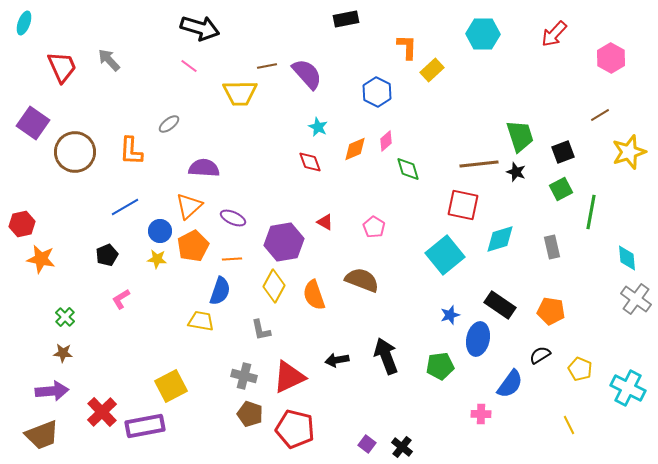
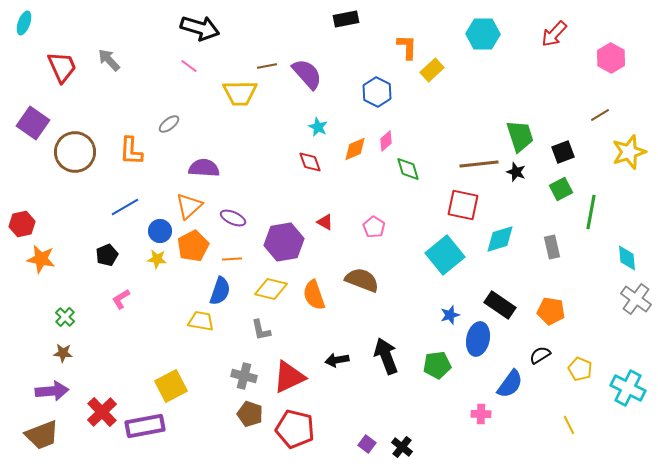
yellow diamond at (274, 286): moved 3 px left, 3 px down; rotated 76 degrees clockwise
green pentagon at (440, 366): moved 3 px left, 1 px up
